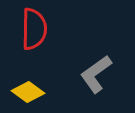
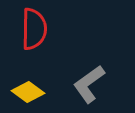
gray L-shape: moved 7 px left, 10 px down
